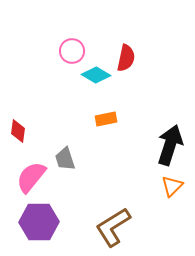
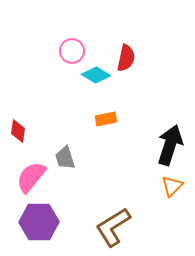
gray trapezoid: moved 1 px up
